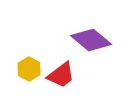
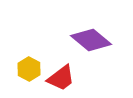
red trapezoid: moved 3 px down
